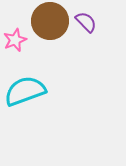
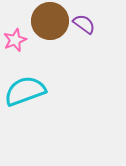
purple semicircle: moved 2 px left, 2 px down; rotated 10 degrees counterclockwise
